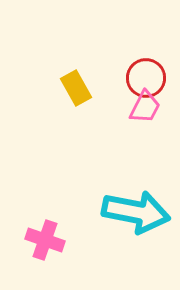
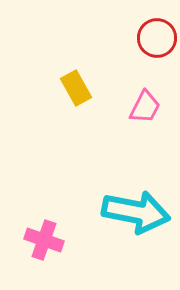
red circle: moved 11 px right, 40 px up
pink cross: moved 1 px left
